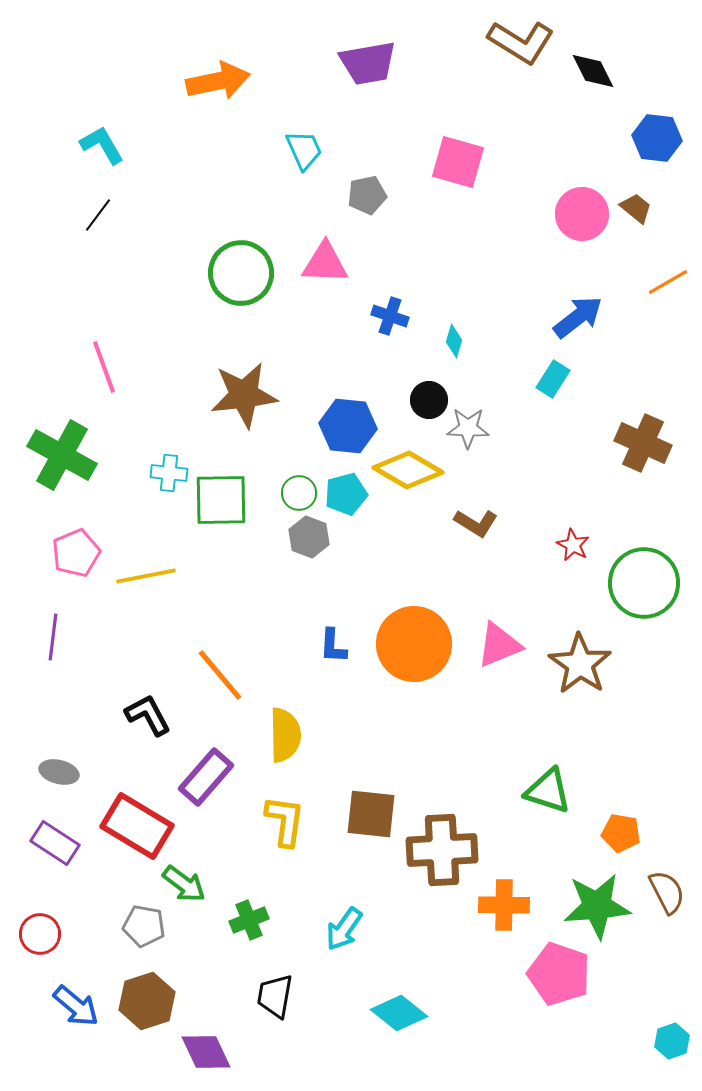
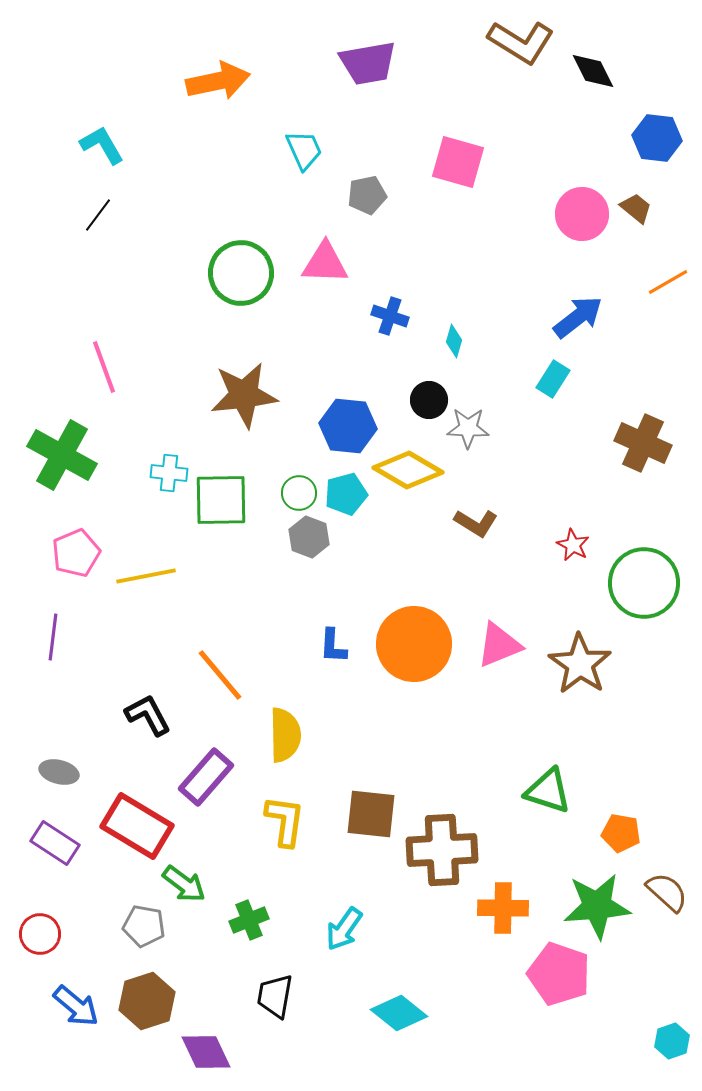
brown semicircle at (667, 892): rotated 21 degrees counterclockwise
orange cross at (504, 905): moved 1 px left, 3 px down
